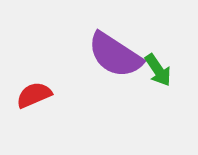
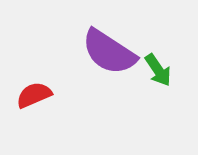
purple semicircle: moved 6 px left, 3 px up
